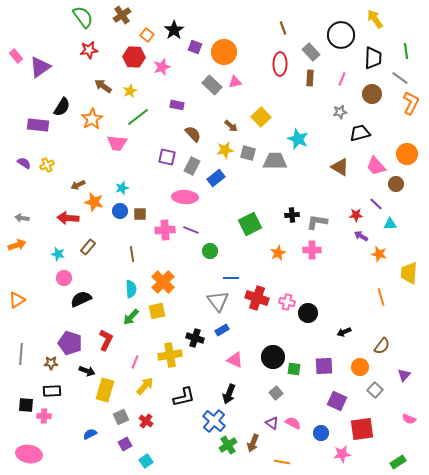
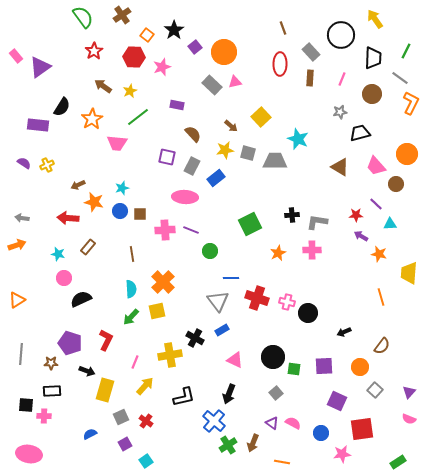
purple square at (195, 47): rotated 32 degrees clockwise
red star at (89, 50): moved 5 px right, 1 px down; rotated 24 degrees counterclockwise
green line at (406, 51): rotated 35 degrees clockwise
black cross at (195, 338): rotated 12 degrees clockwise
purple triangle at (404, 375): moved 5 px right, 17 px down
